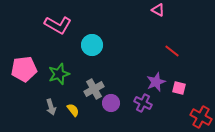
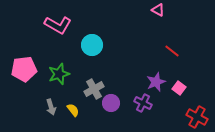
pink square: rotated 24 degrees clockwise
red cross: moved 4 px left
